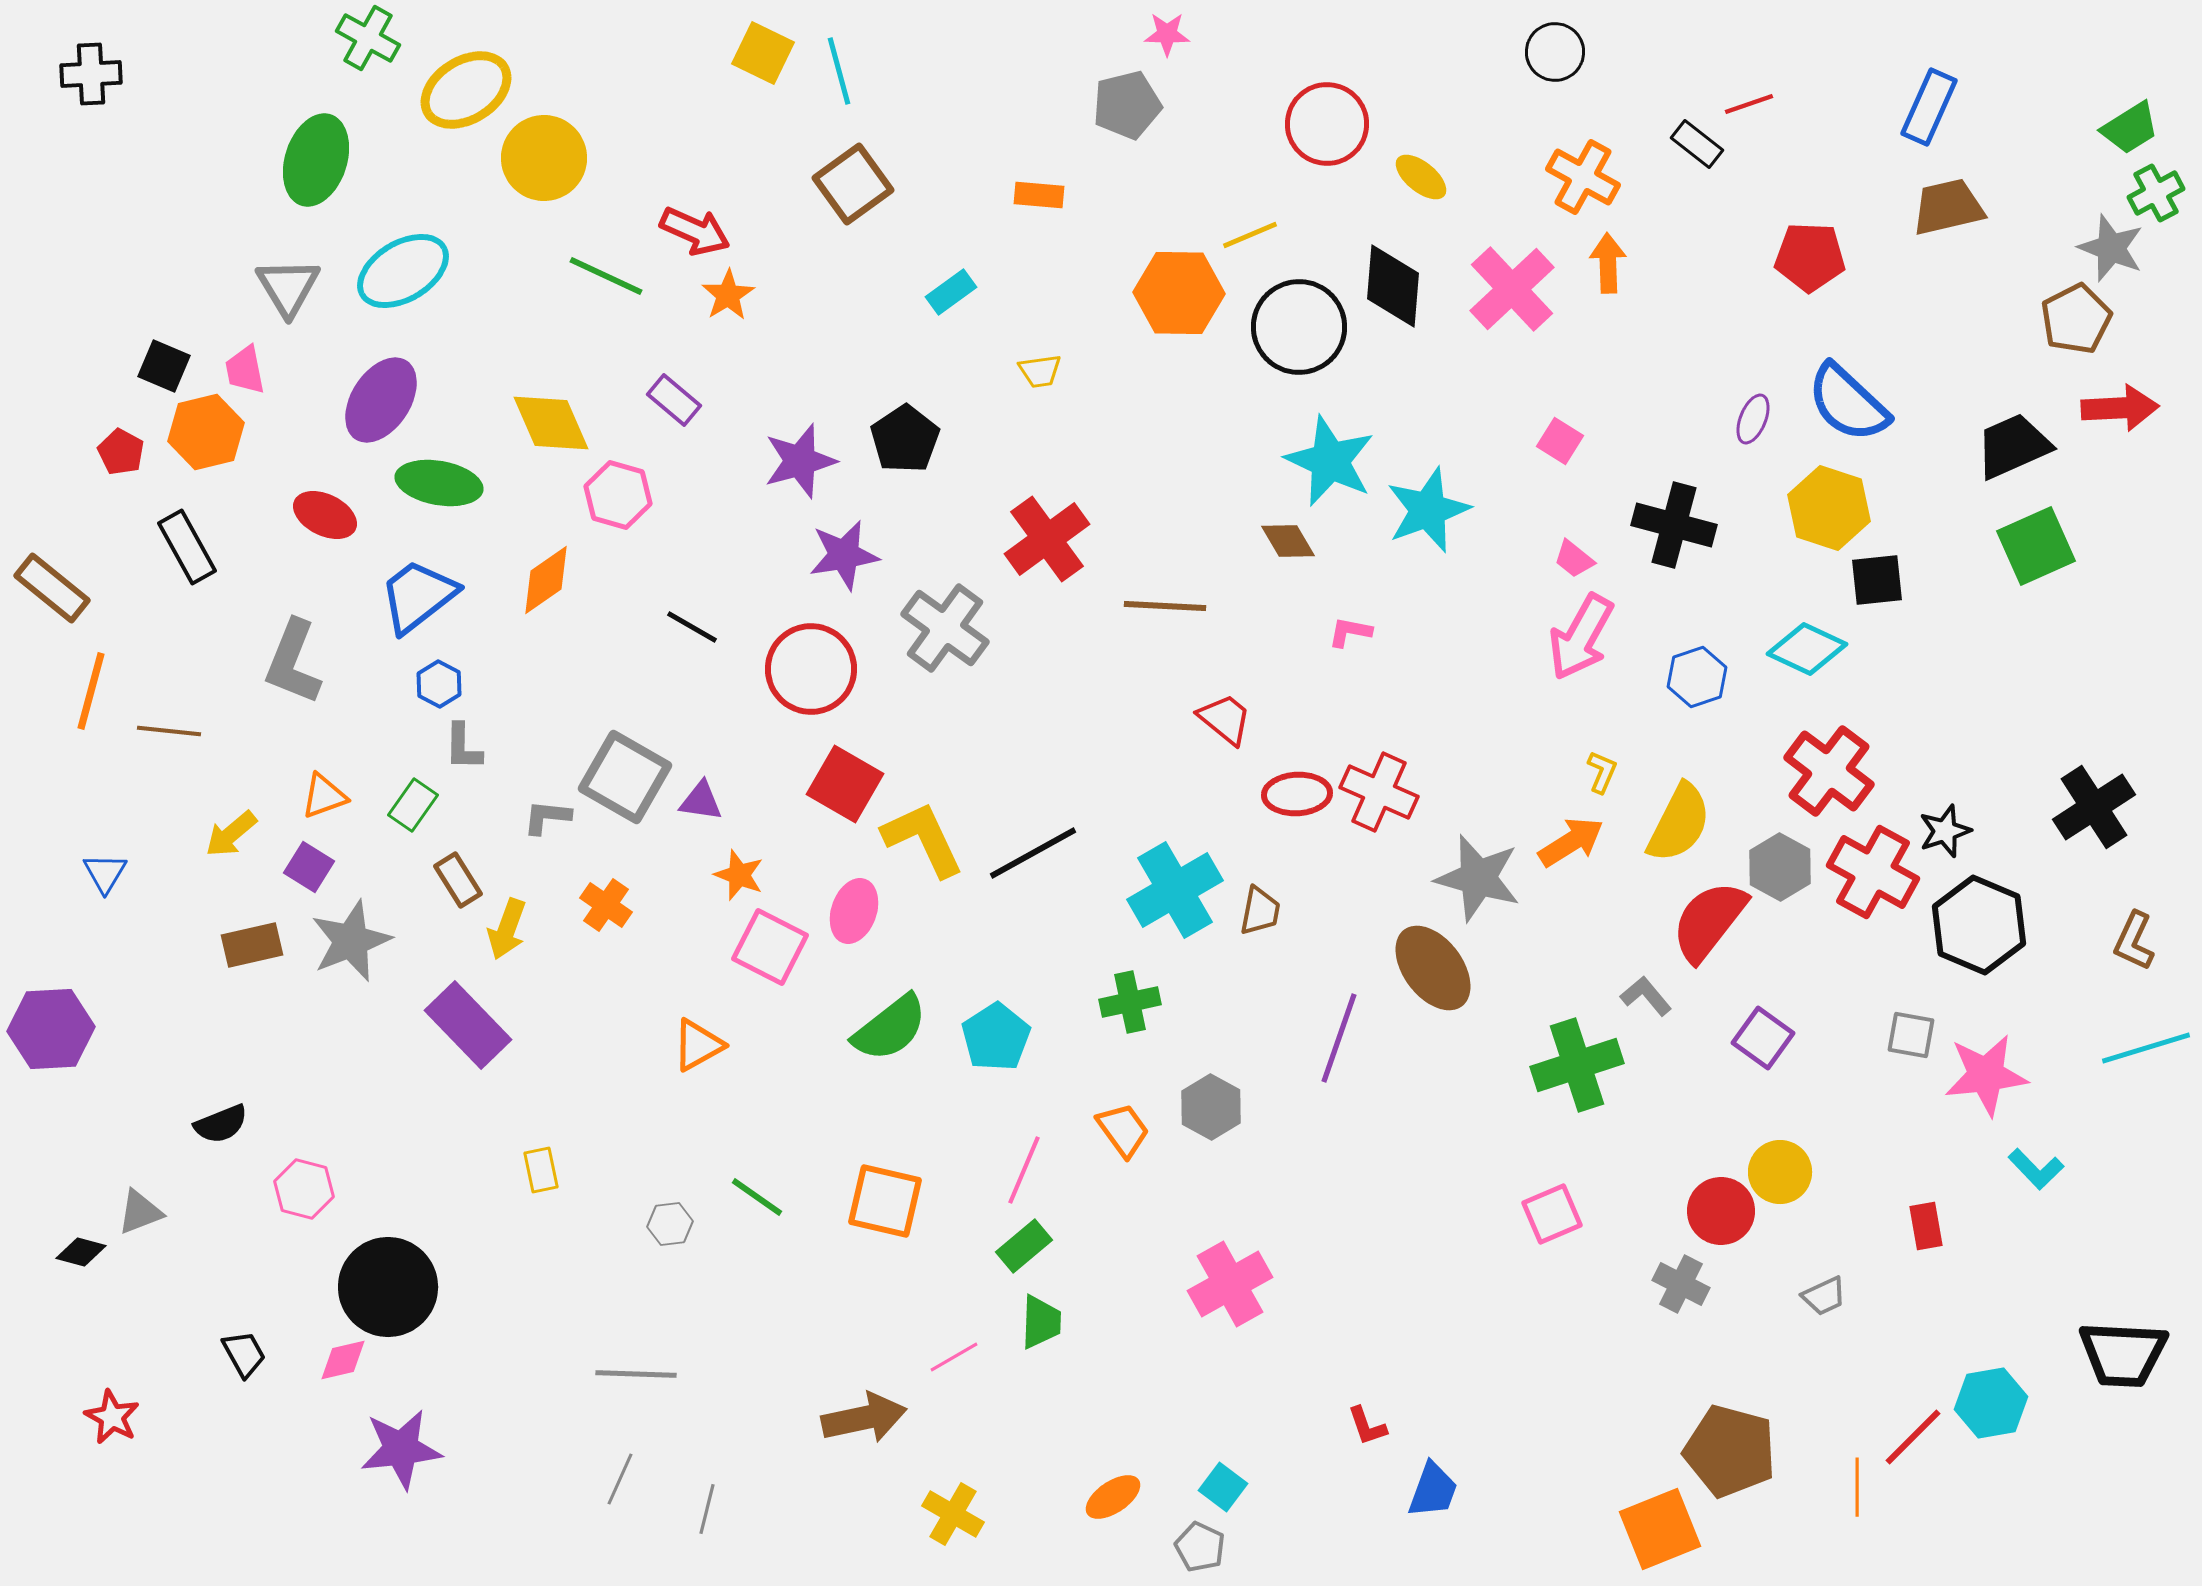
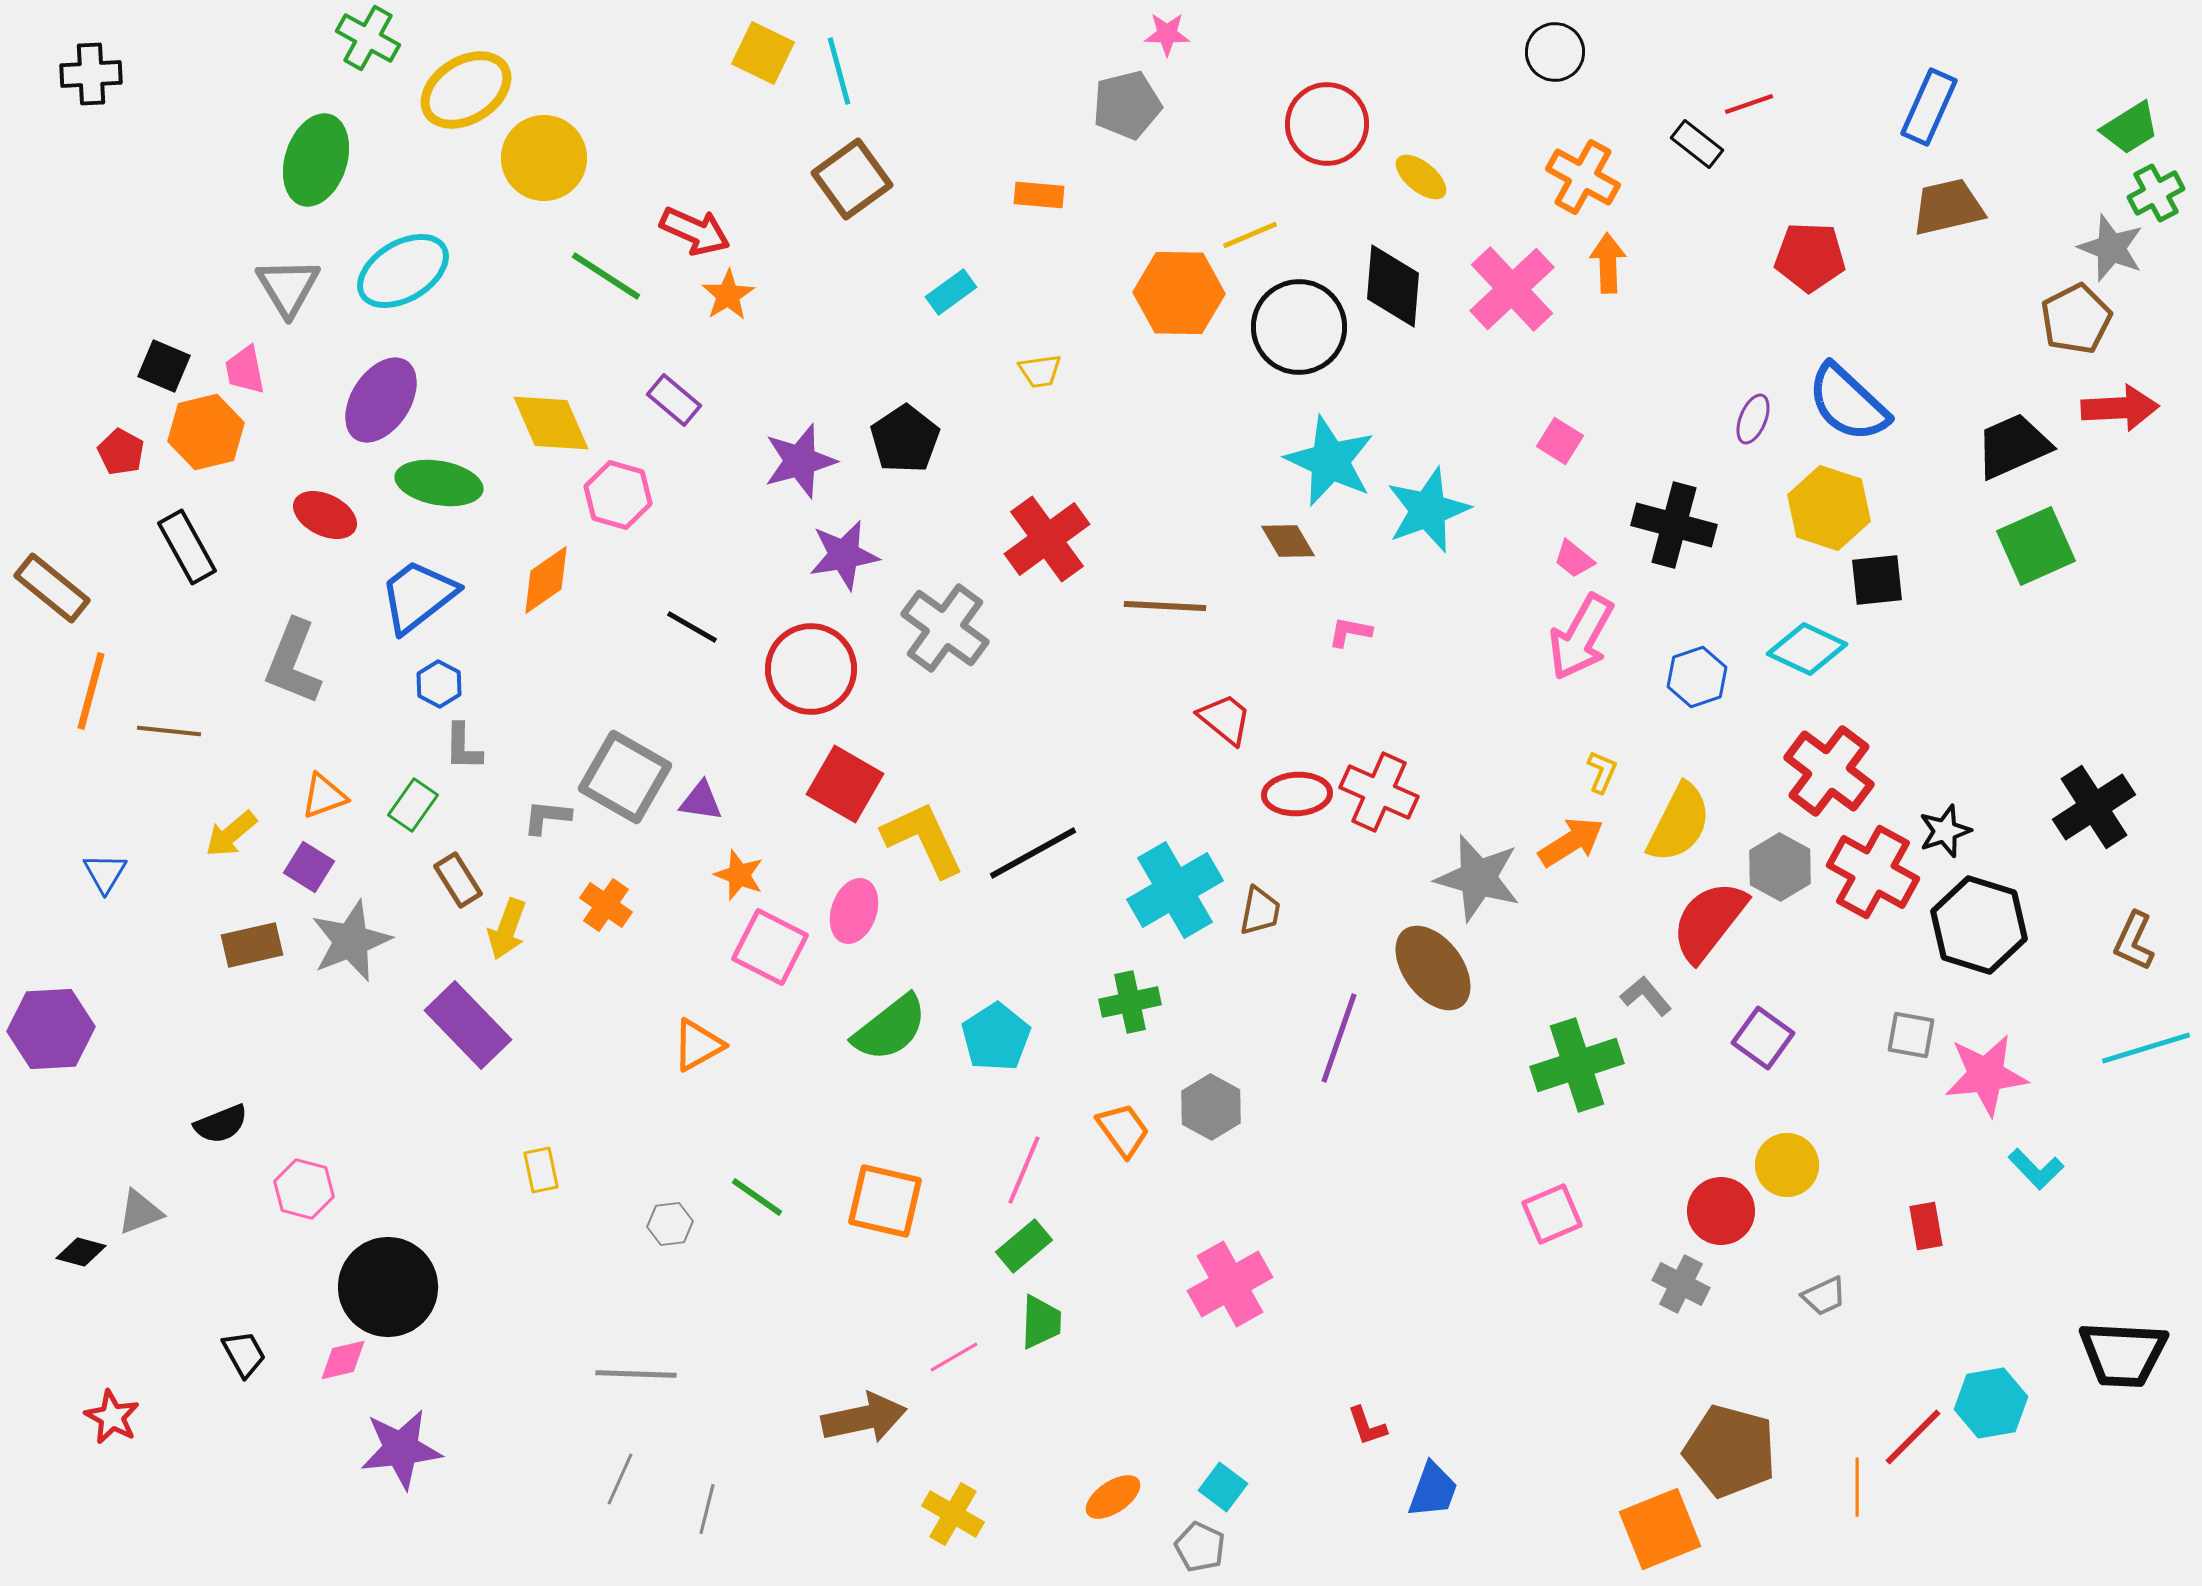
brown square at (853, 184): moved 1 px left, 5 px up
green line at (606, 276): rotated 8 degrees clockwise
black hexagon at (1979, 925): rotated 6 degrees counterclockwise
yellow circle at (1780, 1172): moved 7 px right, 7 px up
